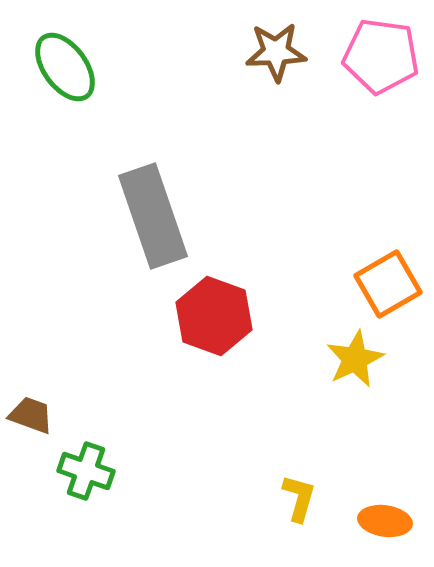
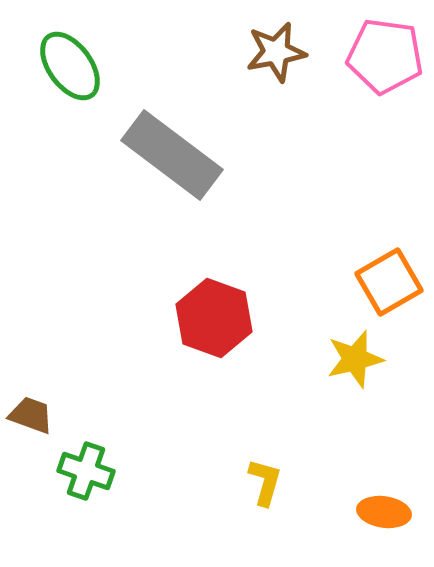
brown star: rotated 8 degrees counterclockwise
pink pentagon: moved 4 px right
green ellipse: moved 5 px right, 1 px up
gray rectangle: moved 19 px right, 61 px up; rotated 34 degrees counterclockwise
orange square: moved 1 px right, 2 px up
red hexagon: moved 2 px down
yellow star: rotated 12 degrees clockwise
yellow L-shape: moved 34 px left, 16 px up
orange ellipse: moved 1 px left, 9 px up
